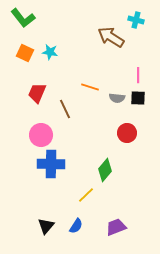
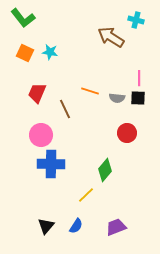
pink line: moved 1 px right, 3 px down
orange line: moved 4 px down
